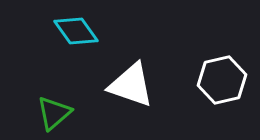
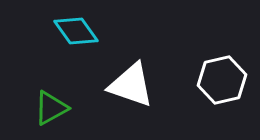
green triangle: moved 3 px left, 5 px up; rotated 12 degrees clockwise
